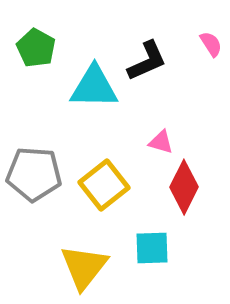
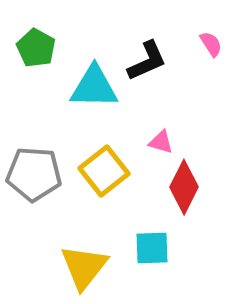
yellow square: moved 14 px up
